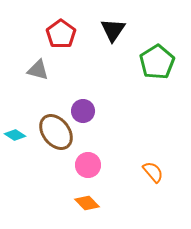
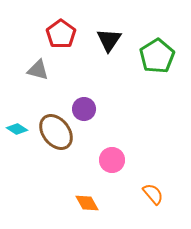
black triangle: moved 4 px left, 10 px down
green pentagon: moved 6 px up
purple circle: moved 1 px right, 2 px up
cyan diamond: moved 2 px right, 6 px up
pink circle: moved 24 px right, 5 px up
orange semicircle: moved 22 px down
orange diamond: rotated 15 degrees clockwise
